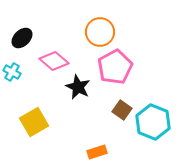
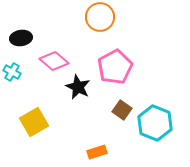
orange circle: moved 15 px up
black ellipse: moved 1 px left; rotated 35 degrees clockwise
cyan hexagon: moved 2 px right, 1 px down
